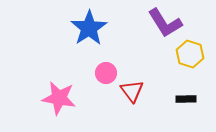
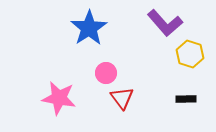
purple L-shape: rotated 9 degrees counterclockwise
red triangle: moved 10 px left, 7 px down
